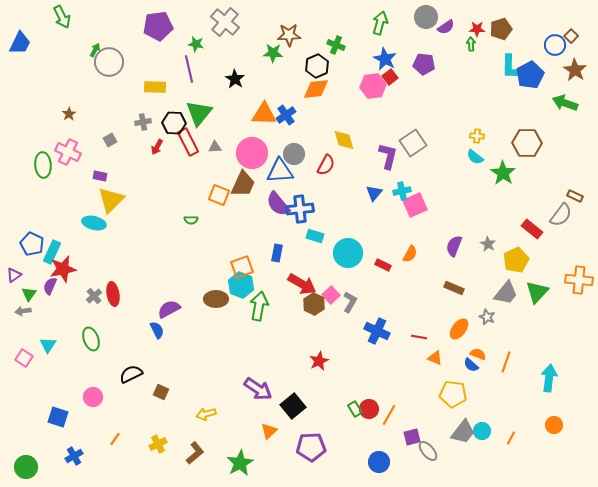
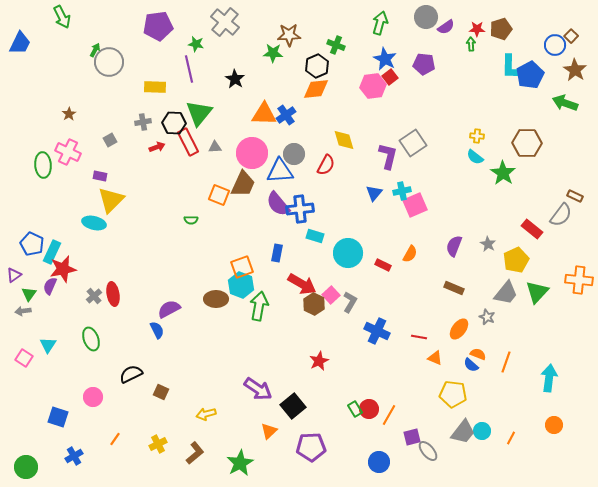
red arrow at (157, 147): rotated 140 degrees counterclockwise
